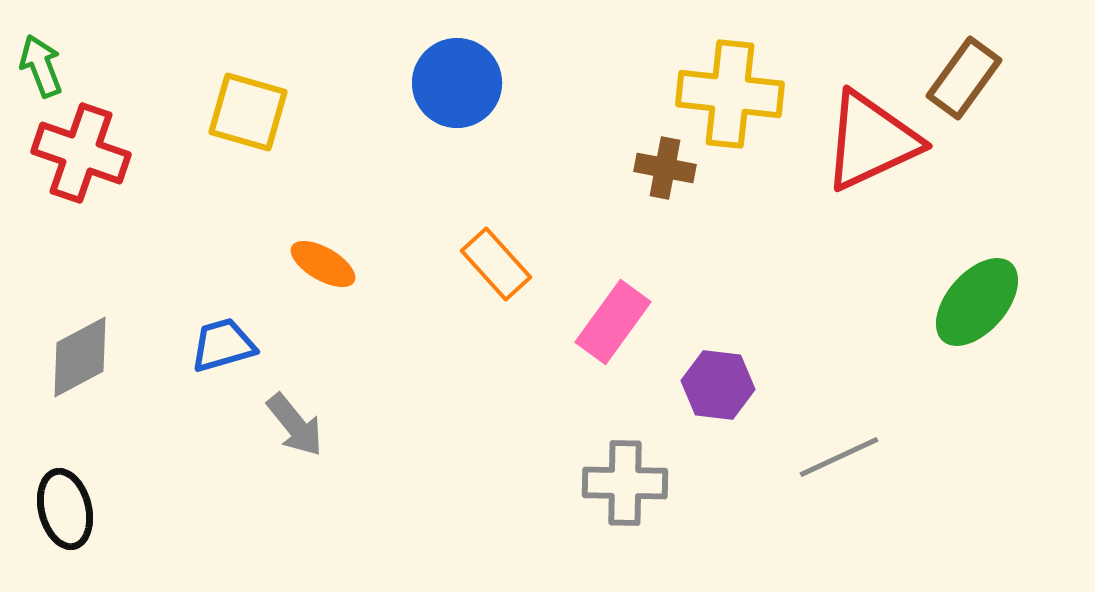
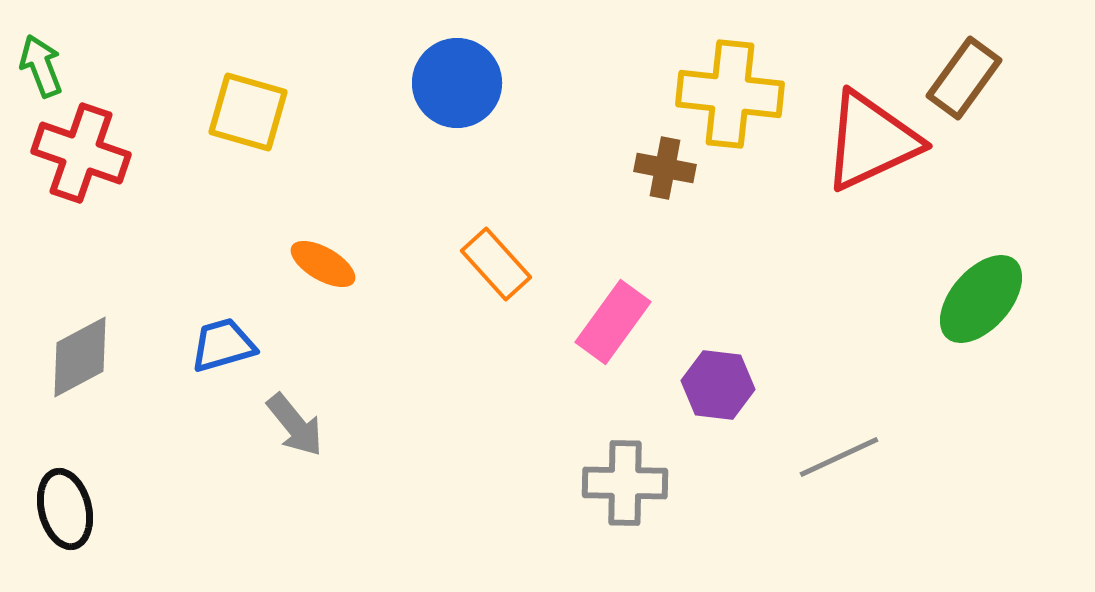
green ellipse: moved 4 px right, 3 px up
